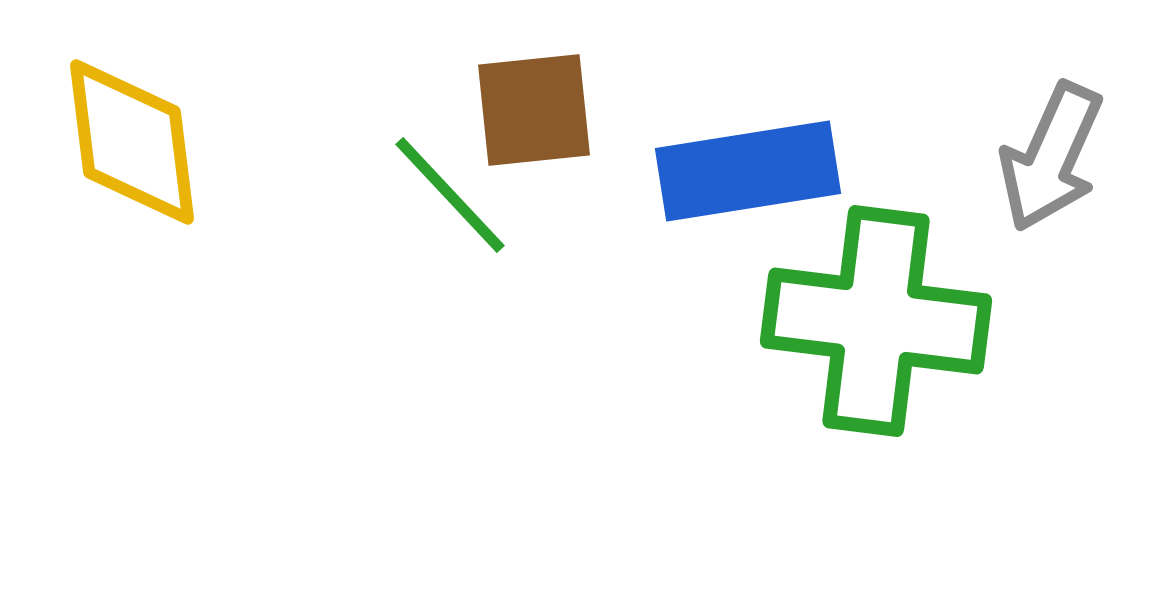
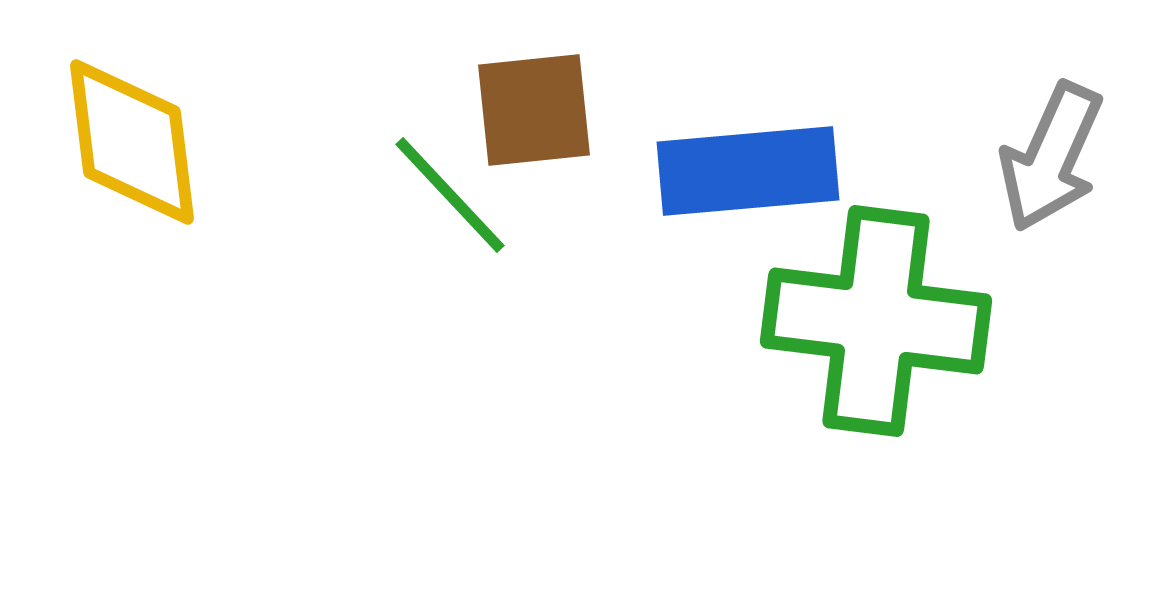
blue rectangle: rotated 4 degrees clockwise
